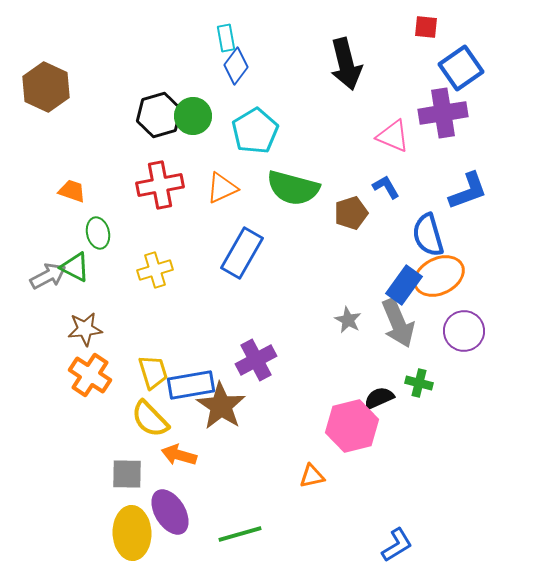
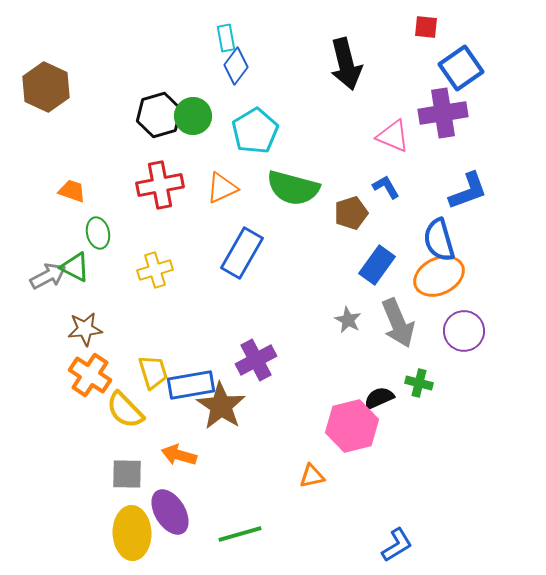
blue semicircle at (428, 235): moved 11 px right, 5 px down
blue rectangle at (404, 285): moved 27 px left, 20 px up
yellow semicircle at (150, 419): moved 25 px left, 9 px up
